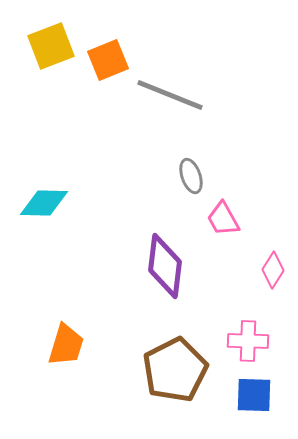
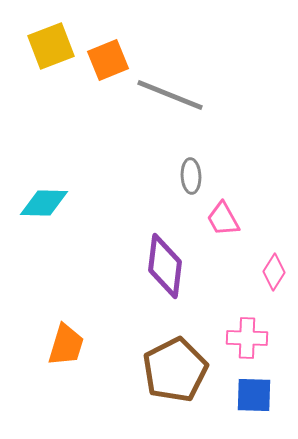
gray ellipse: rotated 16 degrees clockwise
pink diamond: moved 1 px right, 2 px down
pink cross: moved 1 px left, 3 px up
